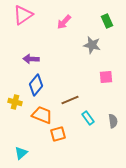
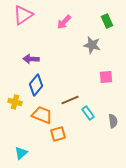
cyan rectangle: moved 5 px up
